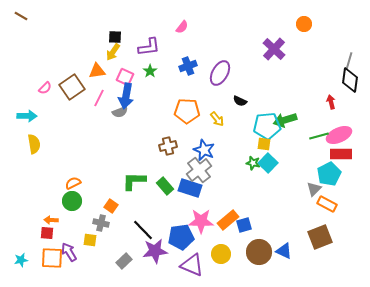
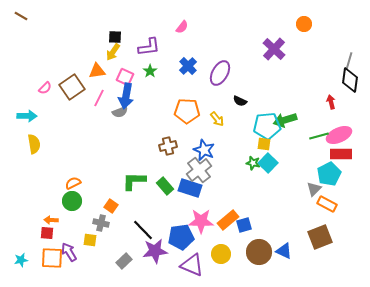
blue cross at (188, 66): rotated 24 degrees counterclockwise
